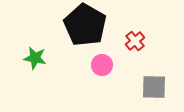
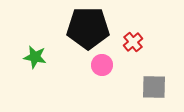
black pentagon: moved 3 px right, 3 px down; rotated 30 degrees counterclockwise
red cross: moved 2 px left, 1 px down
green star: moved 1 px up
